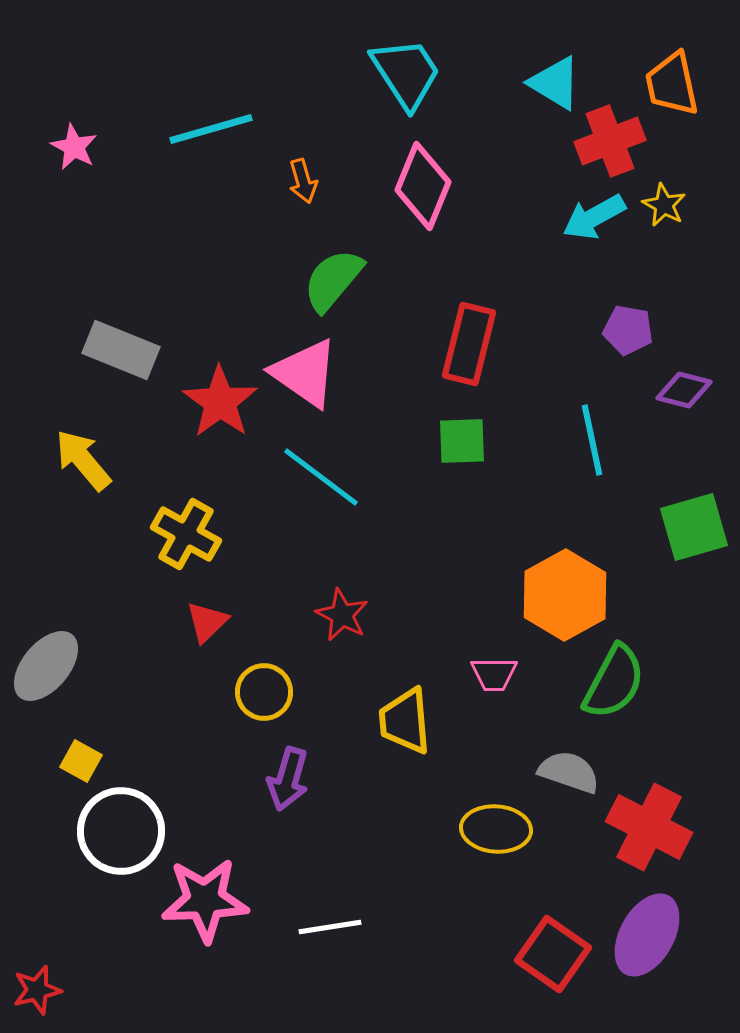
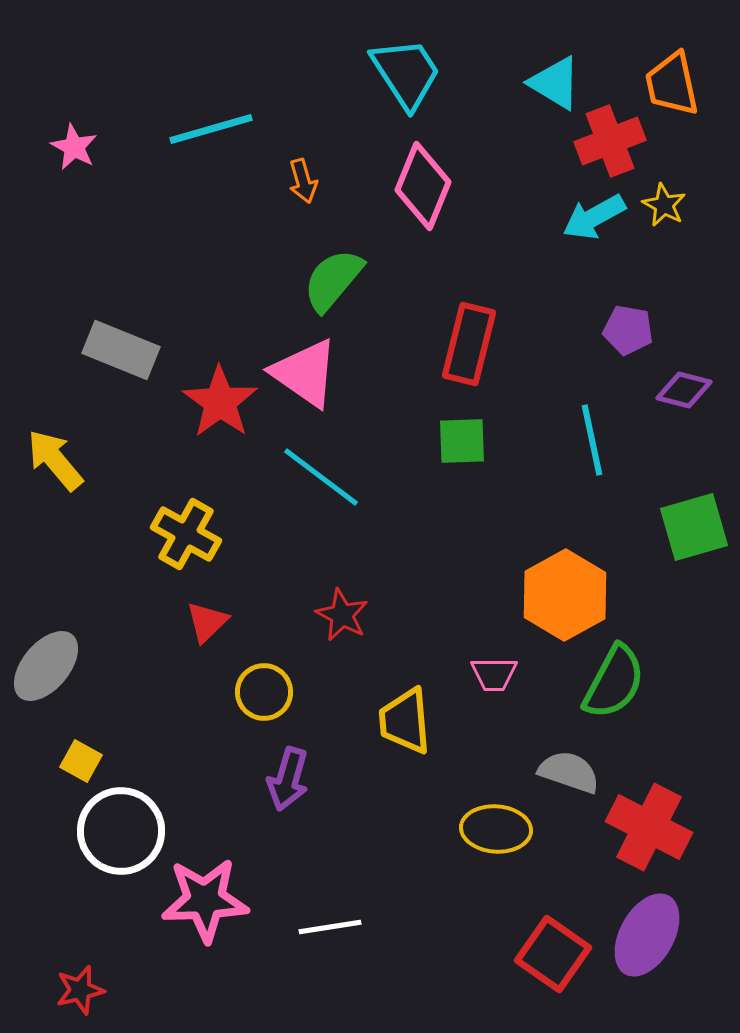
yellow arrow at (83, 460): moved 28 px left
red star at (37, 990): moved 43 px right
